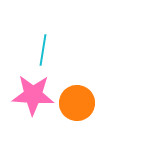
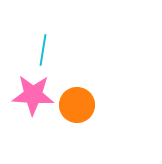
orange circle: moved 2 px down
